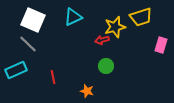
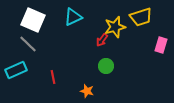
red arrow: rotated 40 degrees counterclockwise
